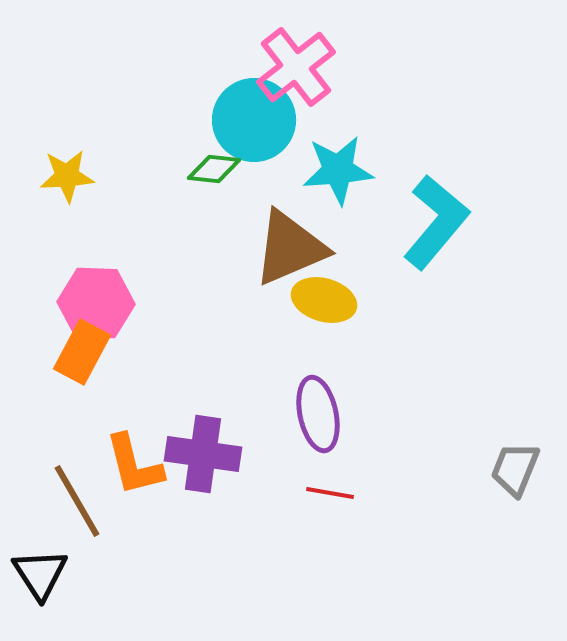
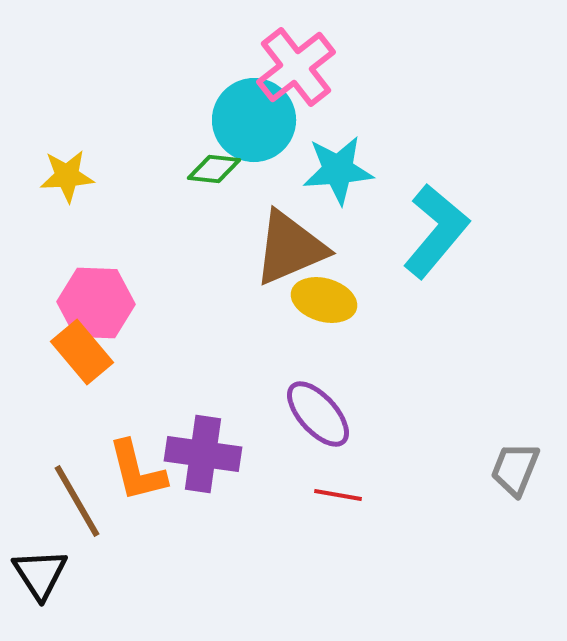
cyan L-shape: moved 9 px down
orange rectangle: rotated 68 degrees counterclockwise
purple ellipse: rotated 30 degrees counterclockwise
orange L-shape: moved 3 px right, 6 px down
red line: moved 8 px right, 2 px down
